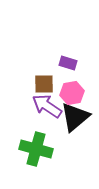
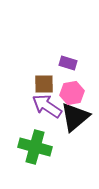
green cross: moved 1 px left, 2 px up
